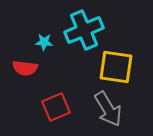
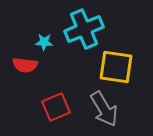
cyan cross: moved 1 px up
red semicircle: moved 3 px up
gray arrow: moved 4 px left
